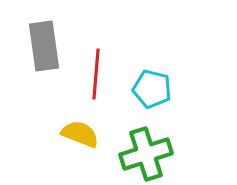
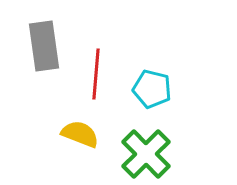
green cross: rotated 27 degrees counterclockwise
